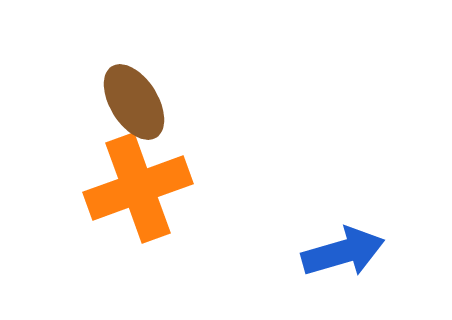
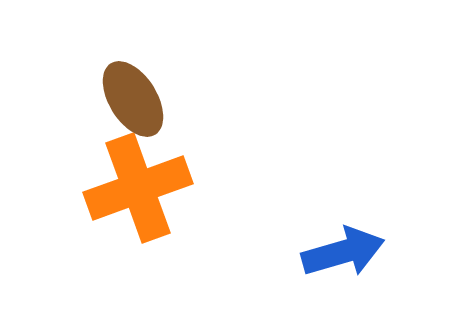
brown ellipse: moved 1 px left, 3 px up
